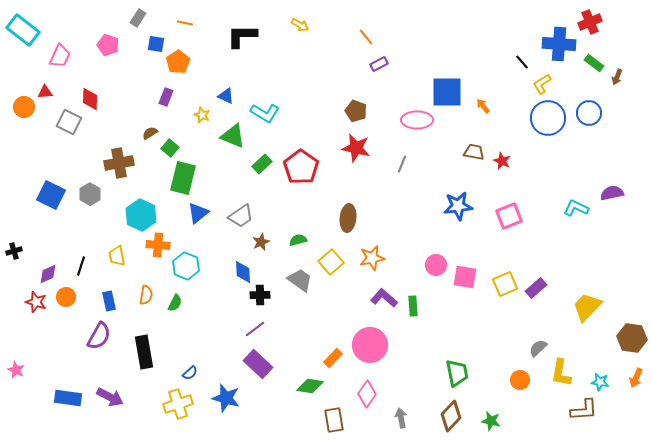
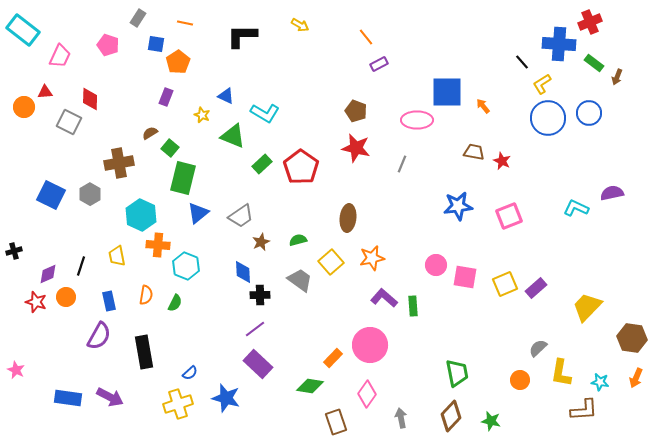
brown rectangle at (334, 420): moved 2 px right, 2 px down; rotated 10 degrees counterclockwise
